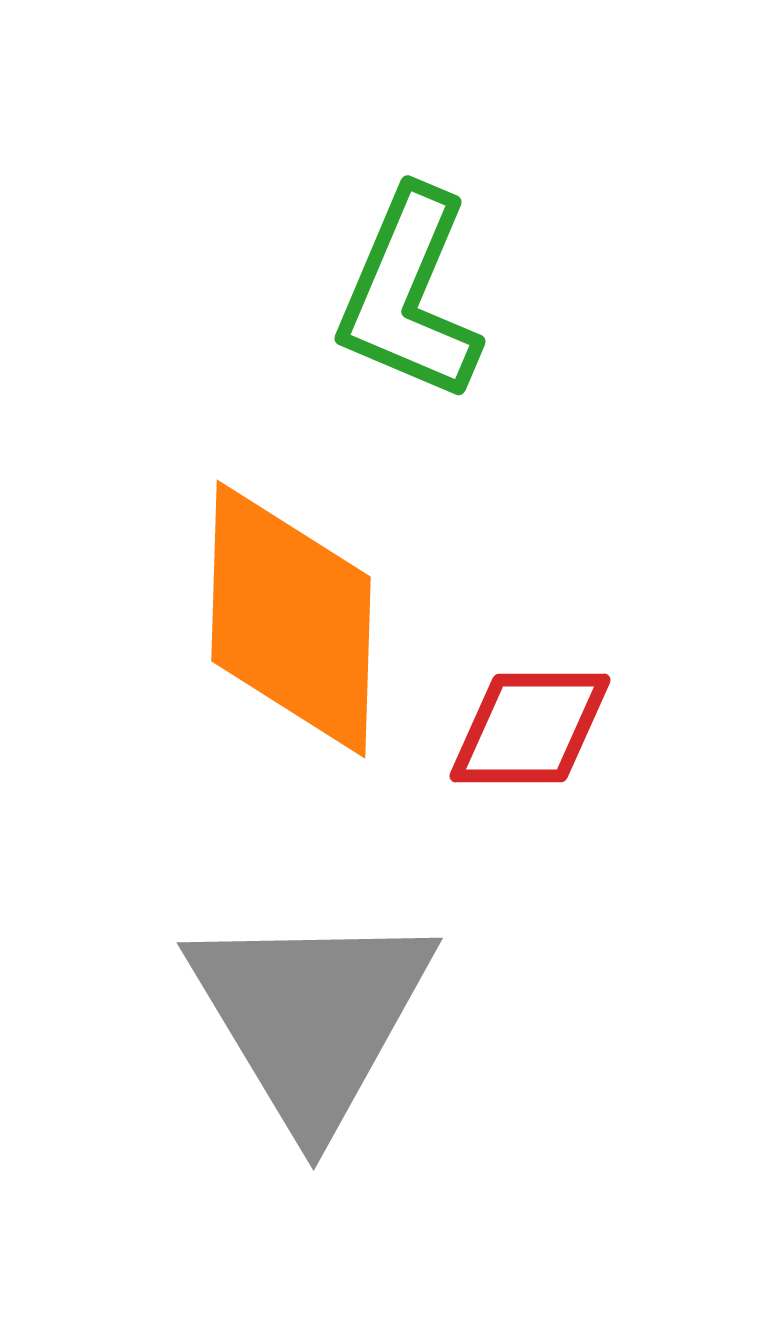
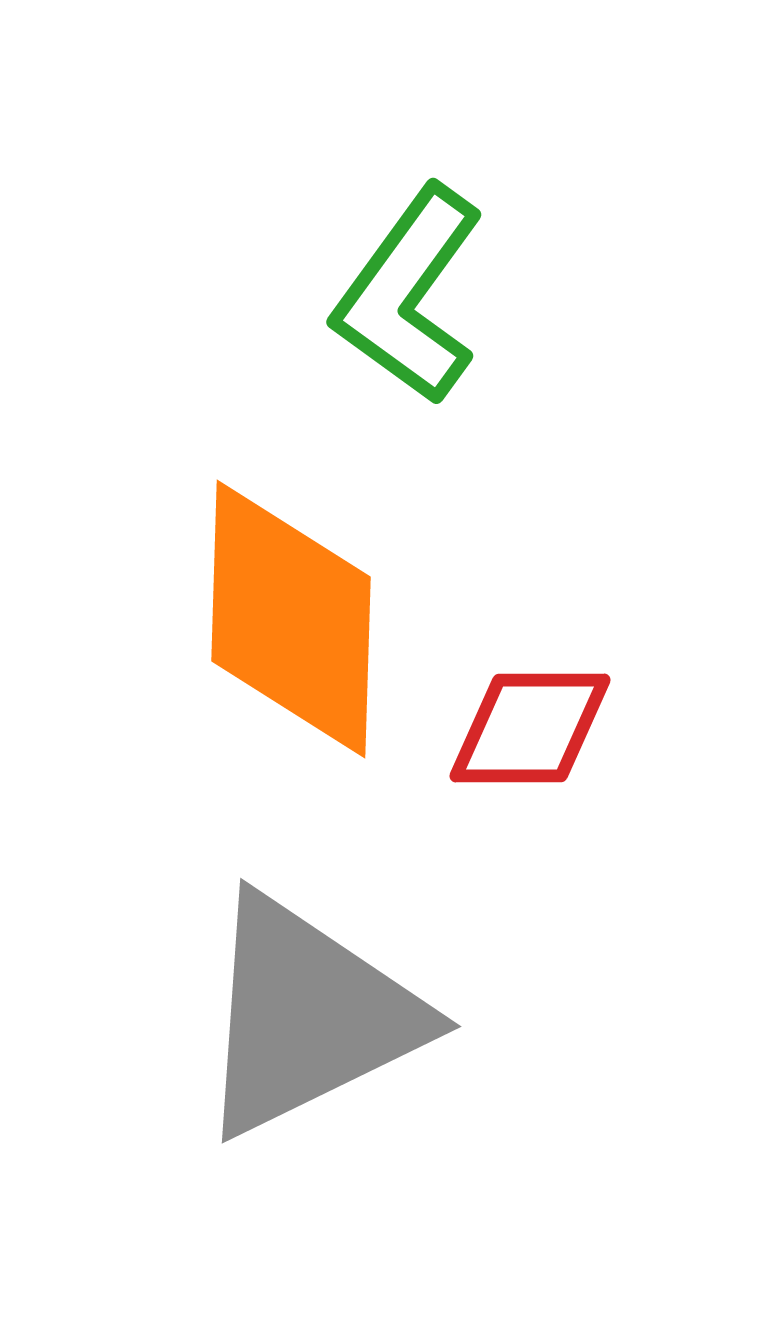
green L-shape: rotated 13 degrees clockwise
gray triangle: moved 3 px left, 1 px up; rotated 35 degrees clockwise
